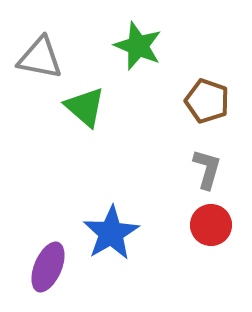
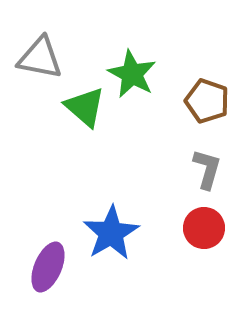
green star: moved 6 px left, 28 px down; rotated 6 degrees clockwise
red circle: moved 7 px left, 3 px down
